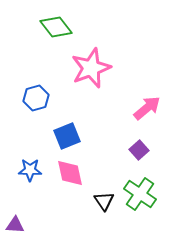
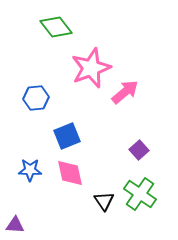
blue hexagon: rotated 10 degrees clockwise
pink arrow: moved 22 px left, 16 px up
